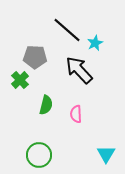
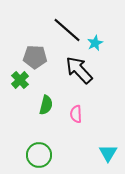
cyan triangle: moved 2 px right, 1 px up
